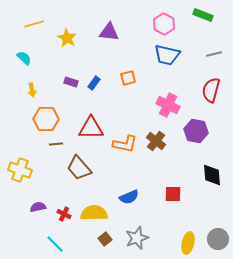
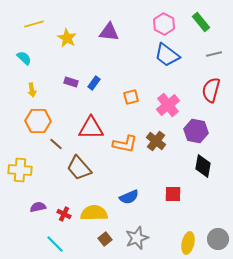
green rectangle: moved 2 px left, 7 px down; rotated 30 degrees clockwise
blue trapezoid: rotated 24 degrees clockwise
orange square: moved 3 px right, 19 px down
pink cross: rotated 25 degrees clockwise
orange hexagon: moved 8 px left, 2 px down
brown line: rotated 48 degrees clockwise
yellow cross: rotated 15 degrees counterclockwise
black diamond: moved 9 px left, 9 px up; rotated 15 degrees clockwise
